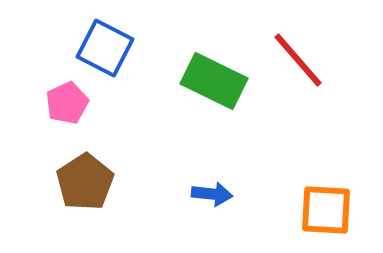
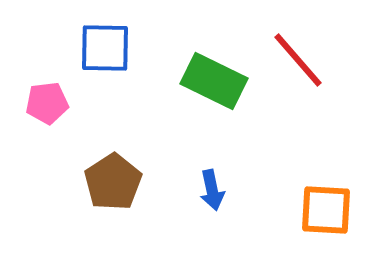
blue square: rotated 26 degrees counterclockwise
pink pentagon: moved 20 px left; rotated 18 degrees clockwise
brown pentagon: moved 28 px right
blue arrow: moved 4 px up; rotated 72 degrees clockwise
